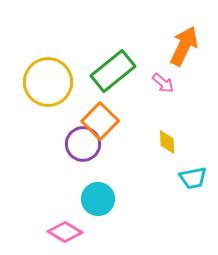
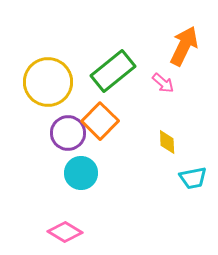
purple circle: moved 15 px left, 11 px up
cyan circle: moved 17 px left, 26 px up
